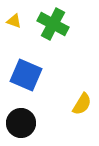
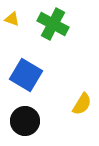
yellow triangle: moved 2 px left, 2 px up
blue square: rotated 8 degrees clockwise
black circle: moved 4 px right, 2 px up
